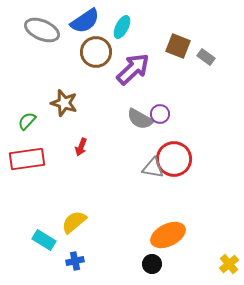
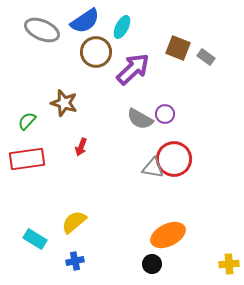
brown square: moved 2 px down
purple circle: moved 5 px right
cyan rectangle: moved 9 px left, 1 px up
yellow cross: rotated 36 degrees clockwise
